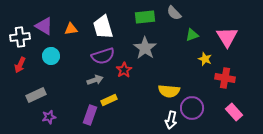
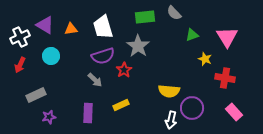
purple triangle: moved 1 px right, 1 px up
white cross: rotated 18 degrees counterclockwise
gray star: moved 7 px left, 2 px up
gray arrow: rotated 63 degrees clockwise
yellow rectangle: moved 12 px right, 5 px down
purple rectangle: moved 2 px left, 2 px up; rotated 18 degrees counterclockwise
